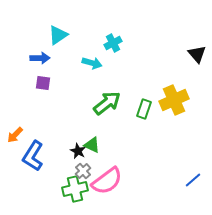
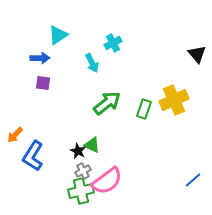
cyan arrow: rotated 48 degrees clockwise
gray cross: rotated 14 degrees clockwise
green cross: moved 6 px right, 2 px down
